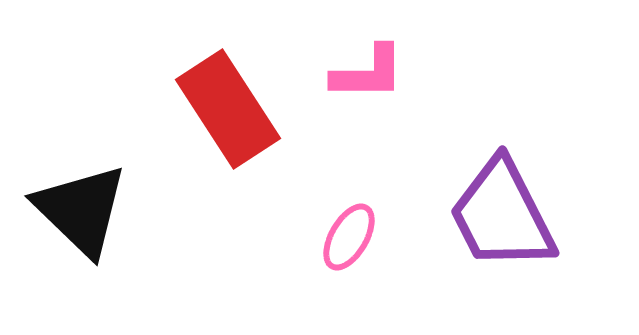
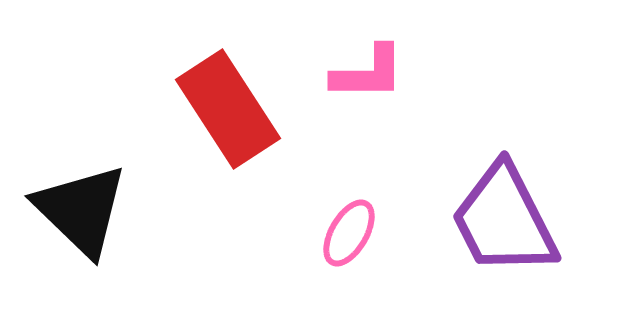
purple trapezoid: moved 2 px right, 5 px down
pink ellipse: moved 4 px up
